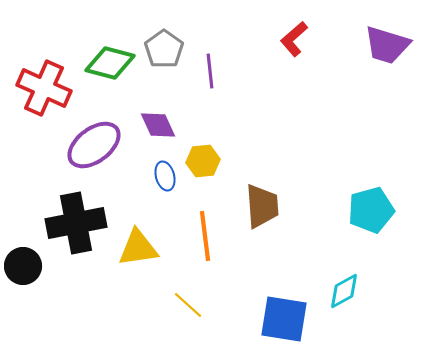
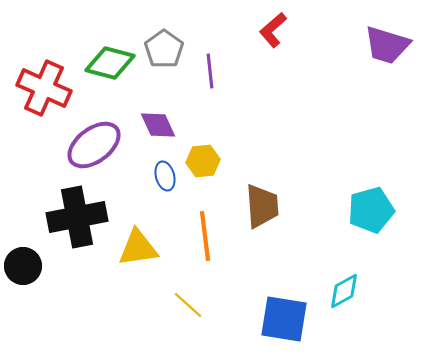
red L-shape: moved 21 px left, 9 px up
black cross: moved 1 px right, 6 px up
